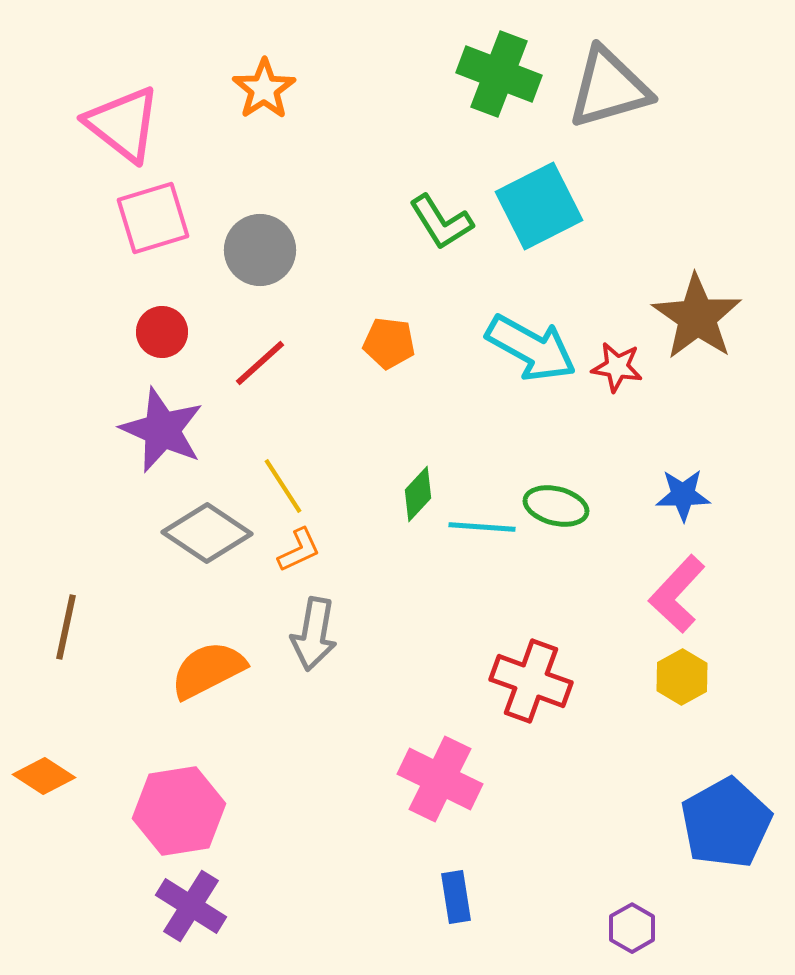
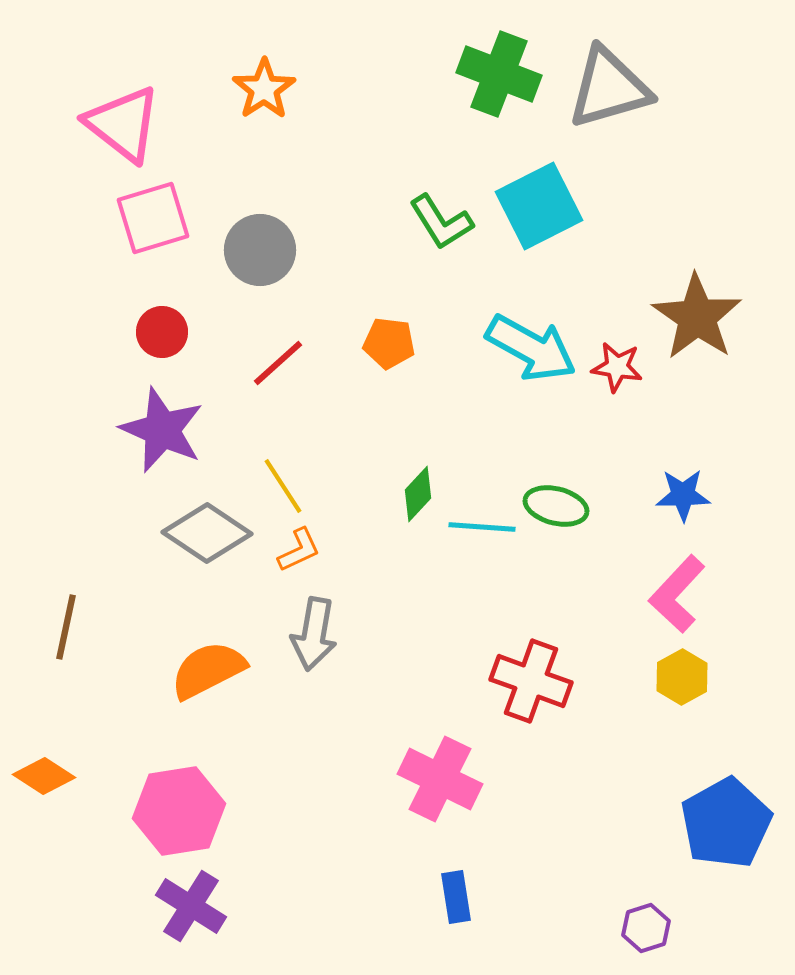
red line: moved 18 px right
purple hexagon: moved 14 px right; rotated 12 degrees clockwise
